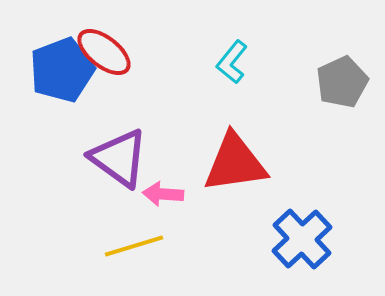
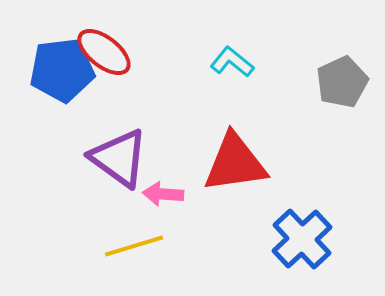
cyan L-shape: rotated 90 degrees clockwise
blue pentagon: rotated 14 degrees clockwise
